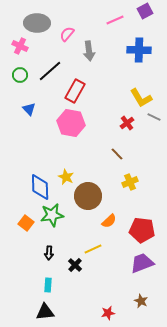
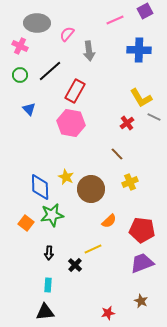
brown circle: moved 3 px right, 7 px up
